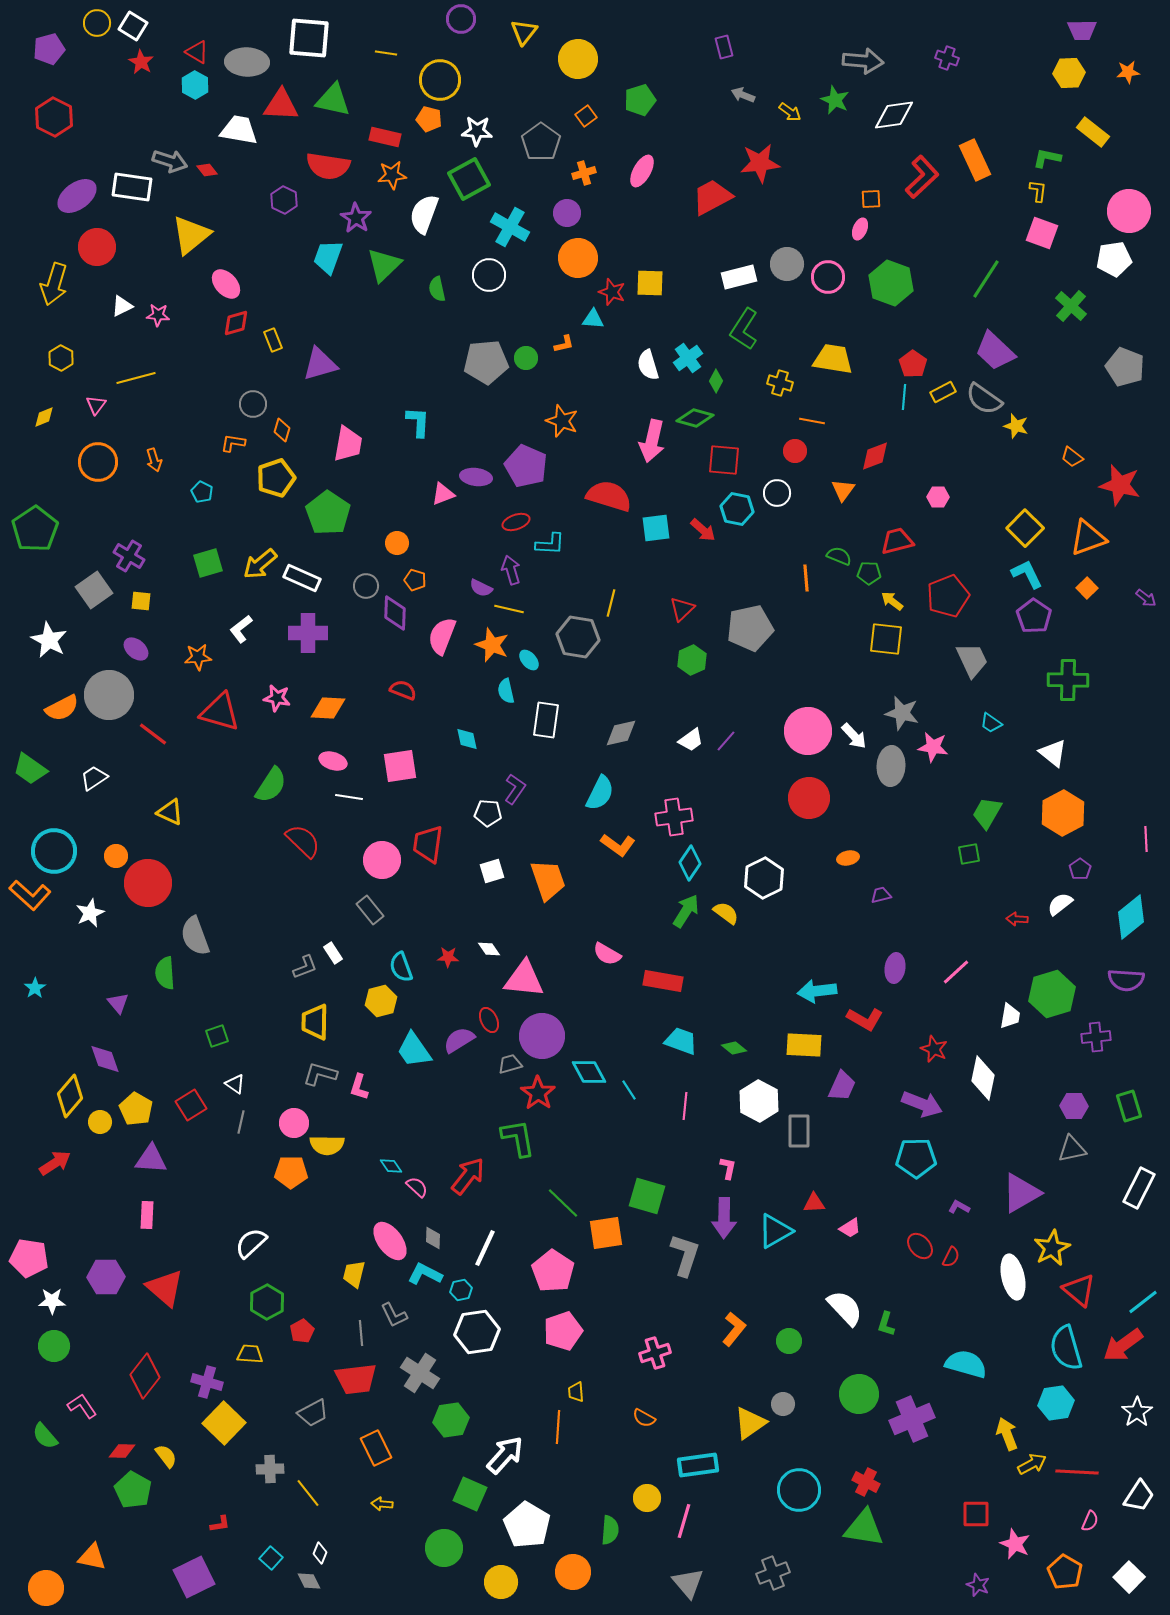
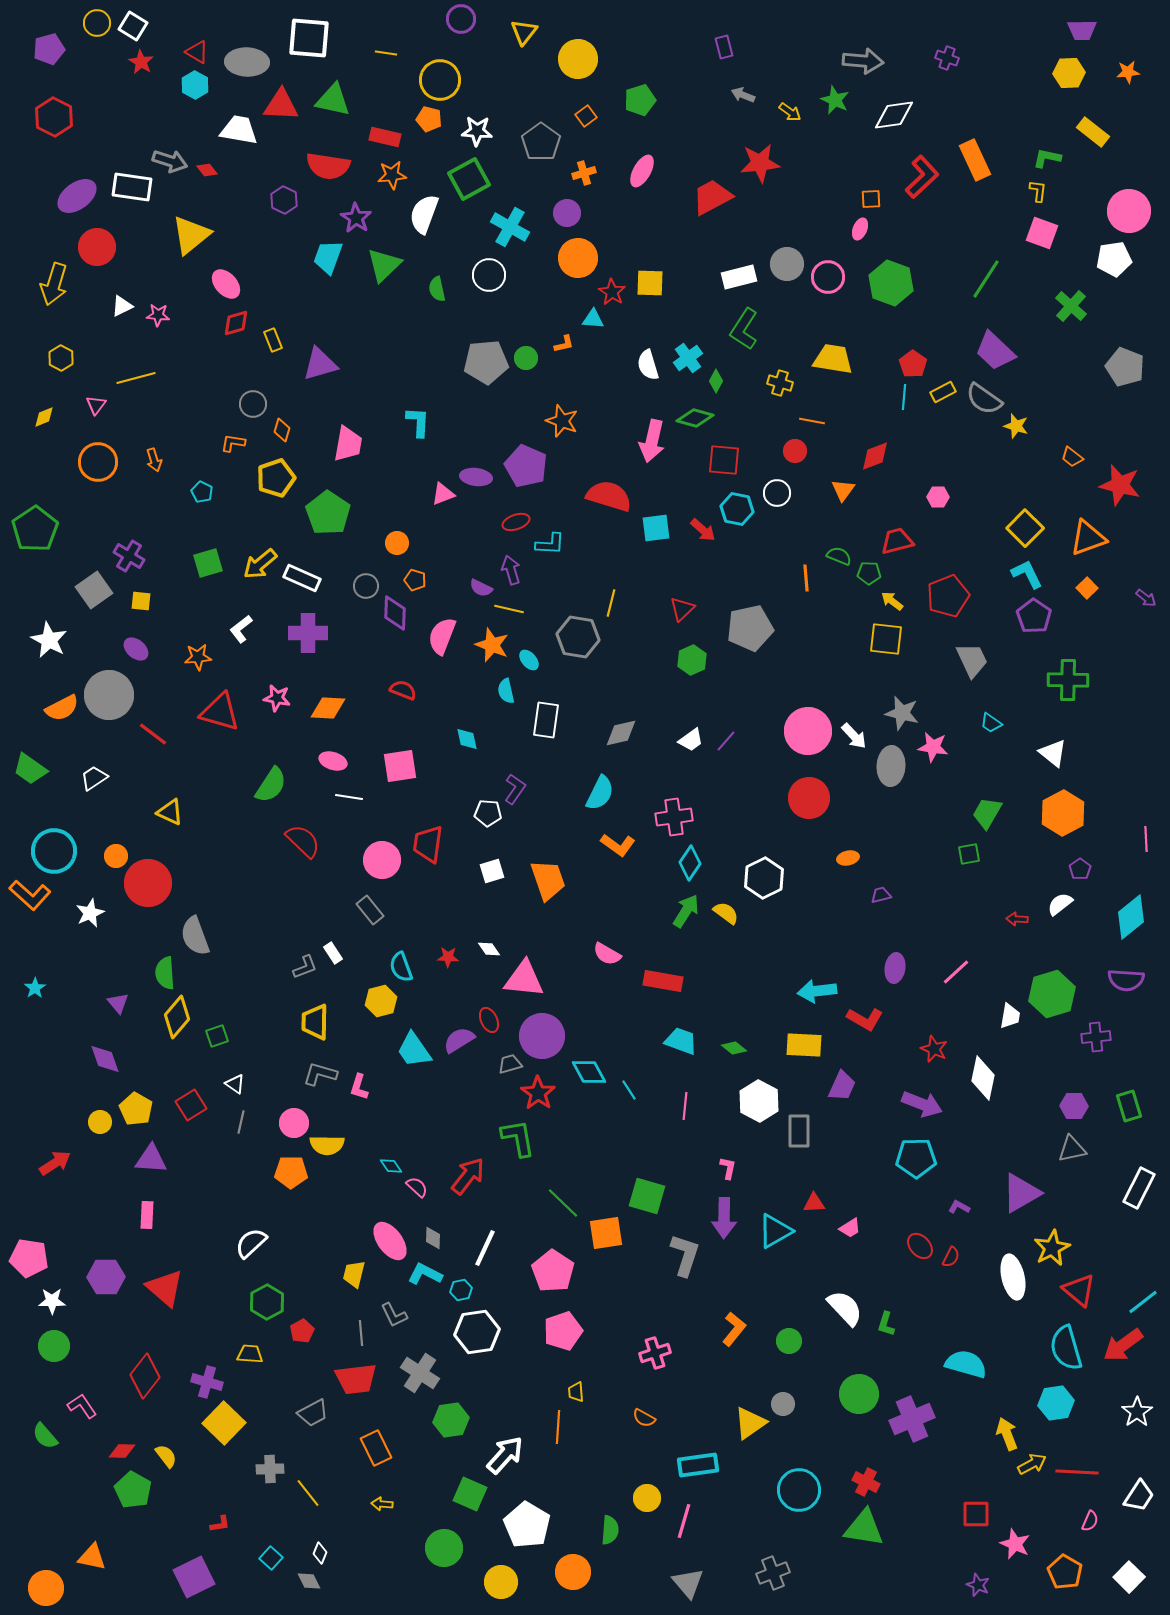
red star at (612, 292): rotated 12 degrees clockwise
yellow diamond at (70, 1096): moved 107 px right, 79 px up
